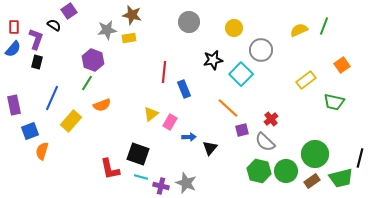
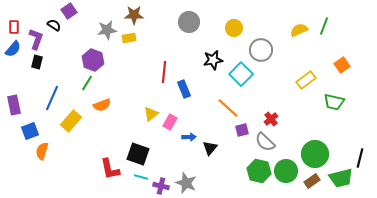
brown star at (132, 15): moved 2 px right; rotated 12 degrees counterclockwise
